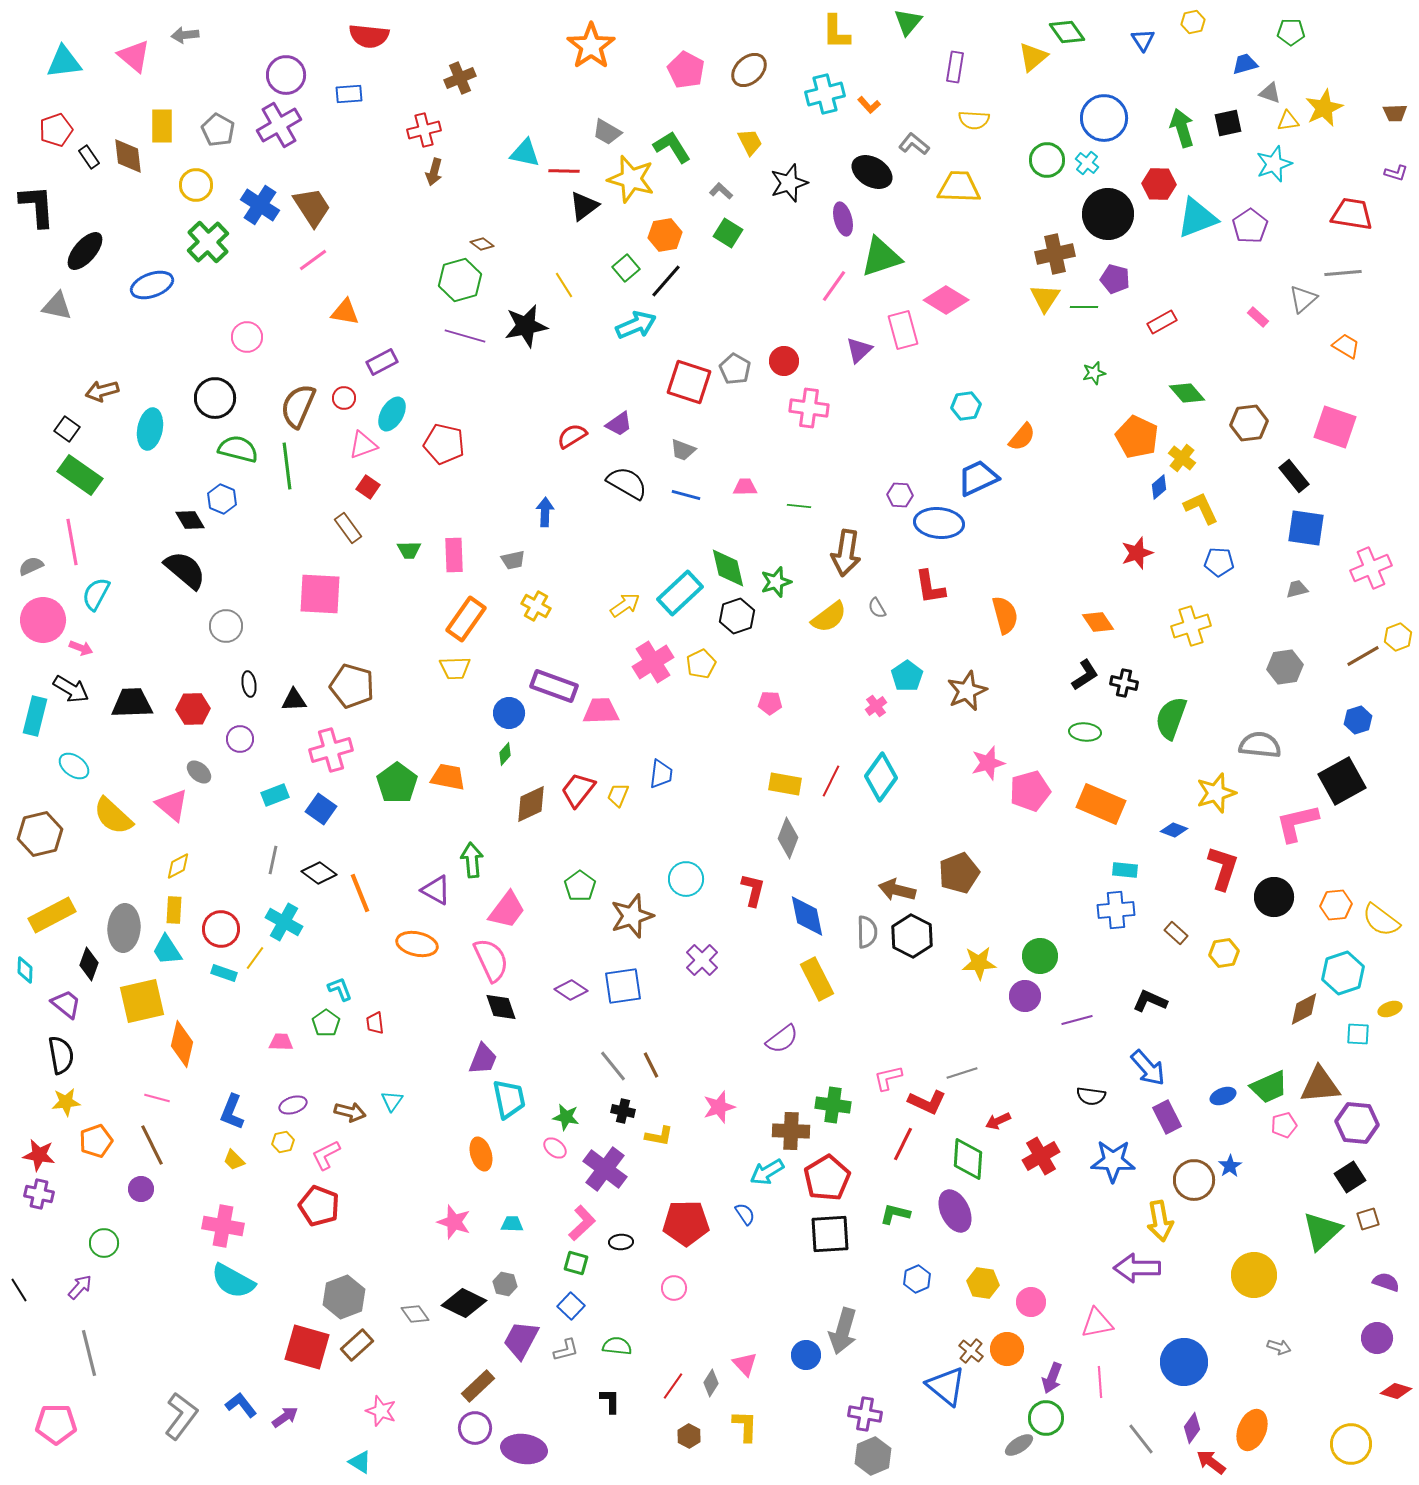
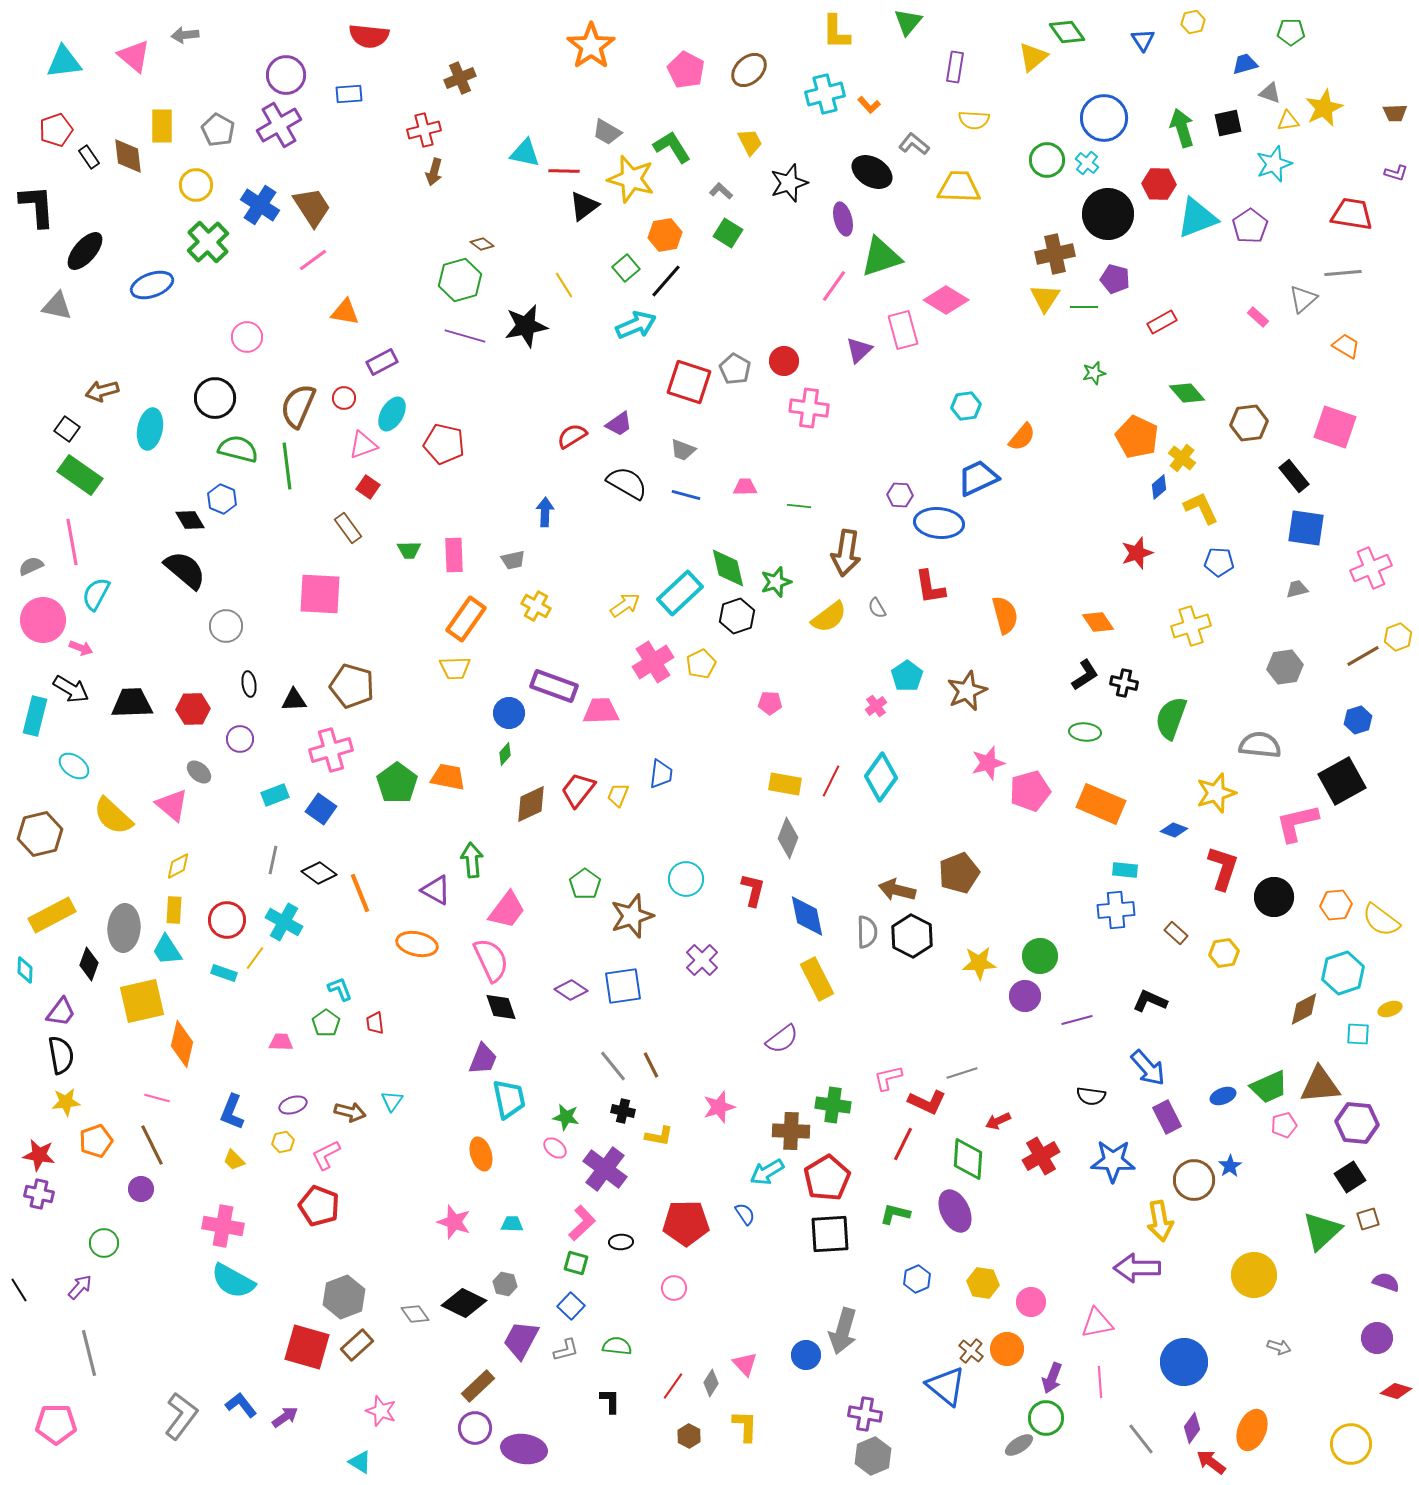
green pentagon at (580, 886): moved 5 px right, 2 px up
red circle at (221, 929): moved 6 px right, 9 px up
purple trapezoid at (66, 1004): moved 5 px left, 8 px down; rotated 88 degrees clockwise
